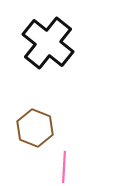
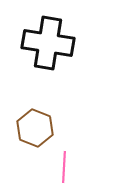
black cross: rotated 30 degrees counterclockwise
